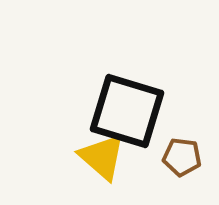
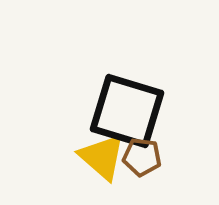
brown pentagon: moved 40 px left
